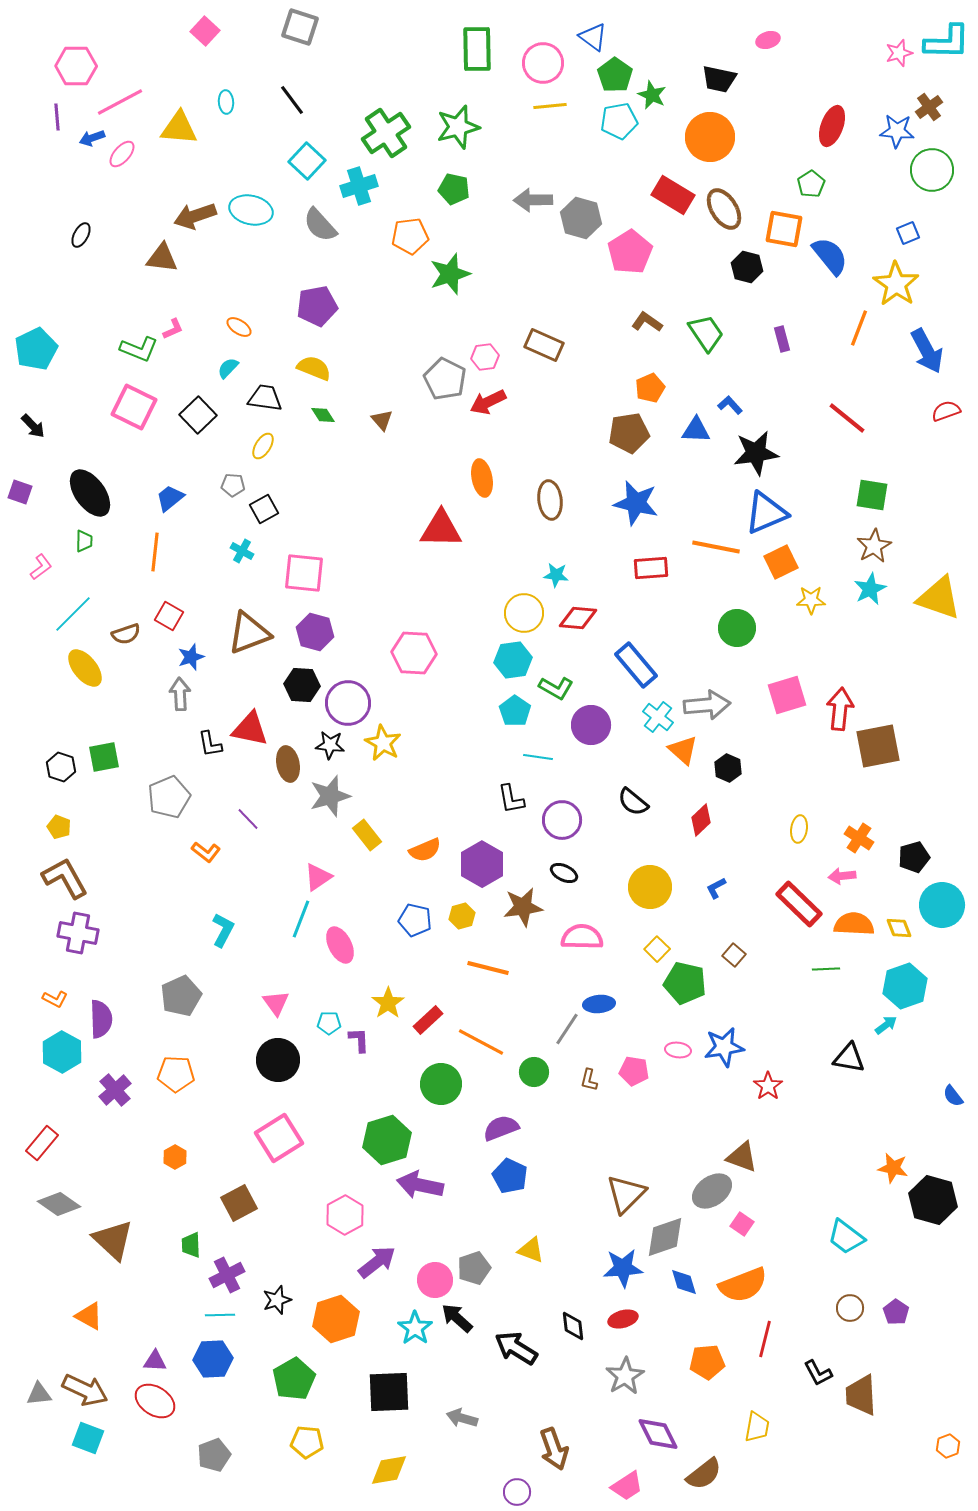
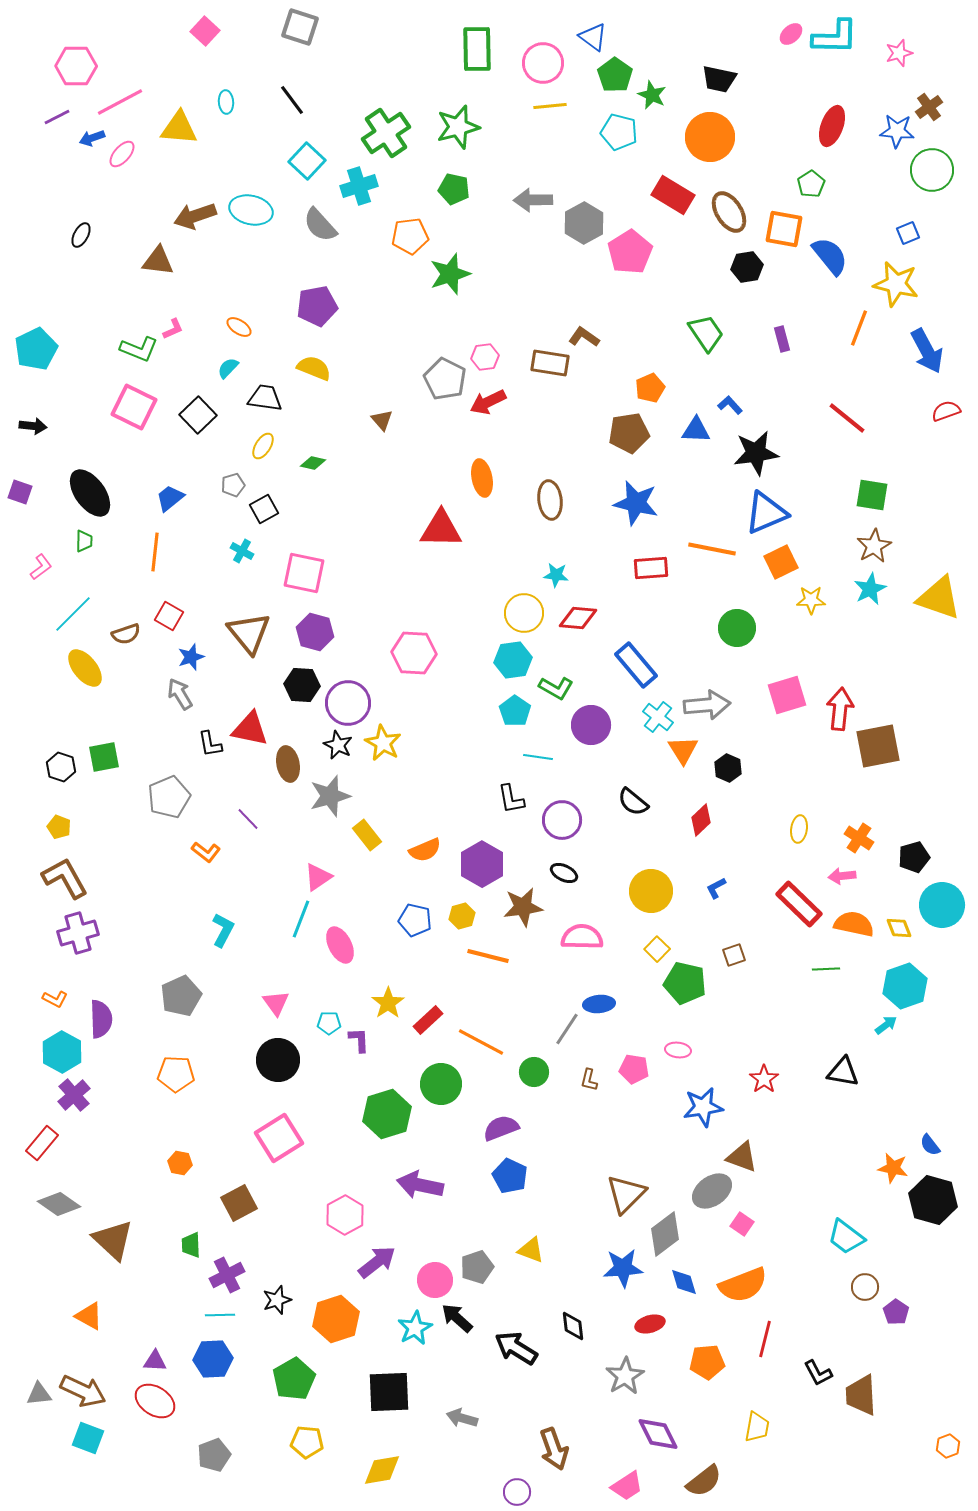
pink ellipse at (768, 40): moved 23 px right, 6 px up; rotated 25 degrees counterclockwise
cyan L-shape at (947, 42): moved 112 px left, 5 px up
purple line at (57, 117): rotated 68 degrees clockwise
cyan pentagon at (619, 121): moved 11 px down; rotated 24 degrees clockwise
brown ellipse at (724, 209): moved 5 px right, 3 px down
gray hexagon at (581, 218): moved 3 px right, 5 px down; rotated 15 degrees clockwise
brown triangle at (162, 258): moved 4 px left, 3 px down
black hexagon at (747, 267): rotated 24 degrees counterclockwise
yellow star at (896, 284): rotated 21 degrees counterclockwise
brown L-shape at (647, 322): moved 63 px left, 15 px down
brown rectangle at (544, 345): moved 6 px right, 18 px down; rotated 15 degrees counterclockwise
green diamond at (323, 415): moved 10 px left, 48 px down; rotated 45 degrees counterclockwise
black arrow at (33, 426): rotated 40 degrees counterclockwise
gray pentagon at (233, 485): rotated 20 degrees counterclockwise
orange line at (716, 547): moved 4 px left, 2 px down
pink square at (304, 573): rotated 6 degrees clockwise
brown triangle at (249, 633): rotated 48 degrees counterclockwise
gray arrow at (180, 694): rotated 28 degrees counterclockwise
black star at (330, 745): moved 8 px right; rotated 20 degrees clockwise
orange triangle at (683, 750): rotated 16 degrees clockwise
yellow circle at (650, 887): moved 1 px right, 4 px down
orange semicircle at (854, 924): rotated 9 degrees clockwise
purple cross at (78, 933): rotated 27 degrees counterclockwise
brown square at (734, 955): rotated 30 degrees clockwise
orange line at (488, 968): moved 12 px up
blue star at (724, 1047): moved 21 px left, 60 px down
black triangle at (849, 1058): moved 6 px left, 14 px down
pink pentagon at (634, 1071): moved 2 px up
red star at (768, 1086): moved 4 px left, 7 px up
purple cross at (115, 1090): moved 41 px left, 5 px down
blue semicircle at (953, 1096): moved 23 px left, 49 px down
green hexagon at (387, 1140): moved 26 px up
orange hexagon at (175, 1157): moved 5 px right, 6 px down; rotated 20 degrees counterclockwise
gray diamond at (665, 1237): moved 3 px up; rotated 18 degrees counterclockwise
gray pentagon at (474, 1268): moved 3 px right, 1 px up
brown circle at (850, 1308): moved 15 px right, 21 px up
red ellipse at (623, 1319): moved 27 px right, 5 px down
cyan star at (415, 1328): rotated 8 degrees clockwise
brown arrow at (85, 1390): moved 2 px left, 1 px down
yellow diamond at (389, 1470): moved 7 px left
brown semicircle at (704, 1474): moved 7 px down
